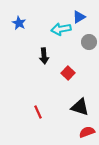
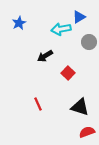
blue star: rotated 16 degrees clockwise
black arrow: moved 1 px right; rotated 63 degrees clockwise
red line: moved 8 px up
